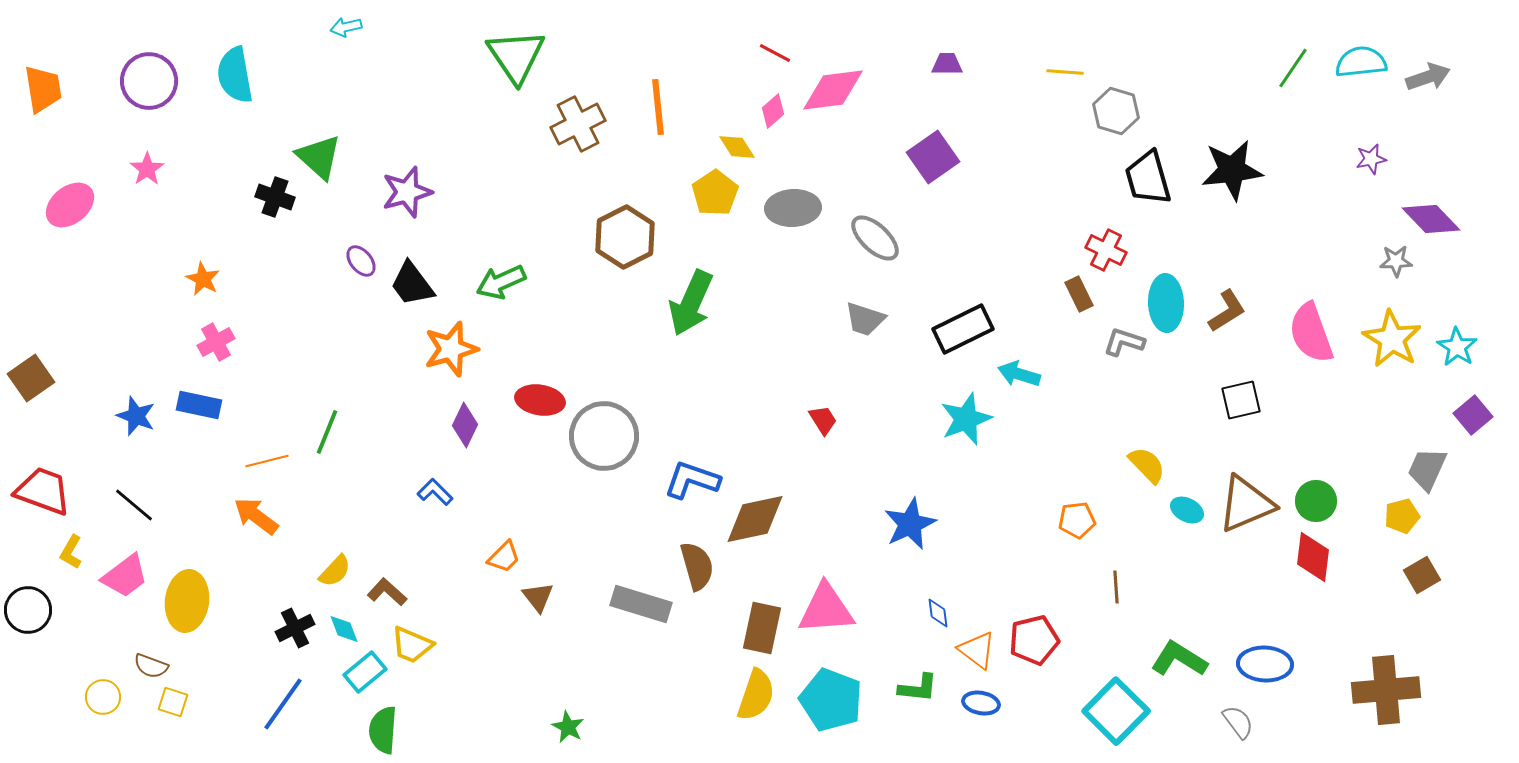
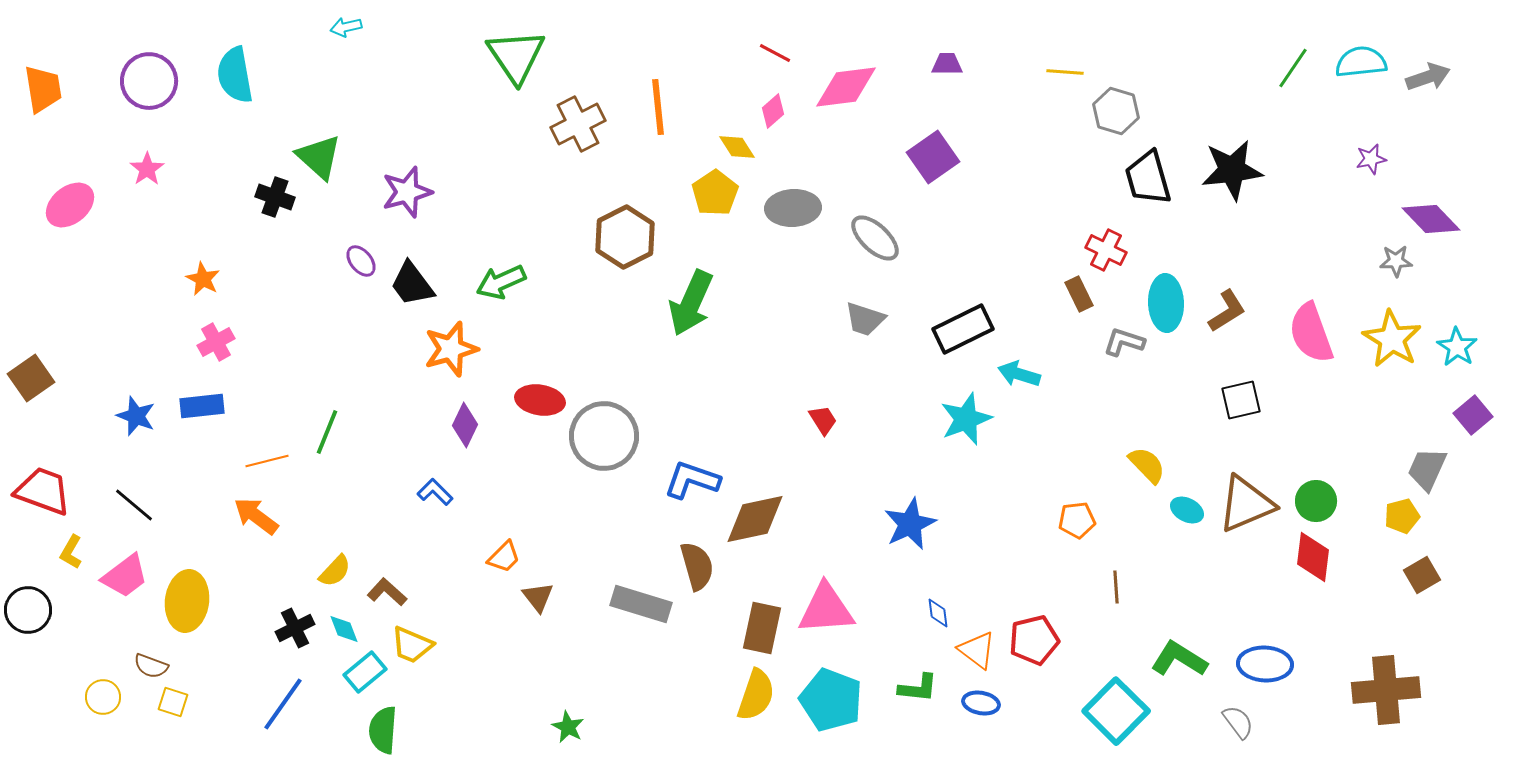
pink diamond at (833, 90): moved 13 px right, 3 px up
blue rectangle at (199, 405): moved 3 px right, 1 px down; rotated 18 degrees counterclockwise
